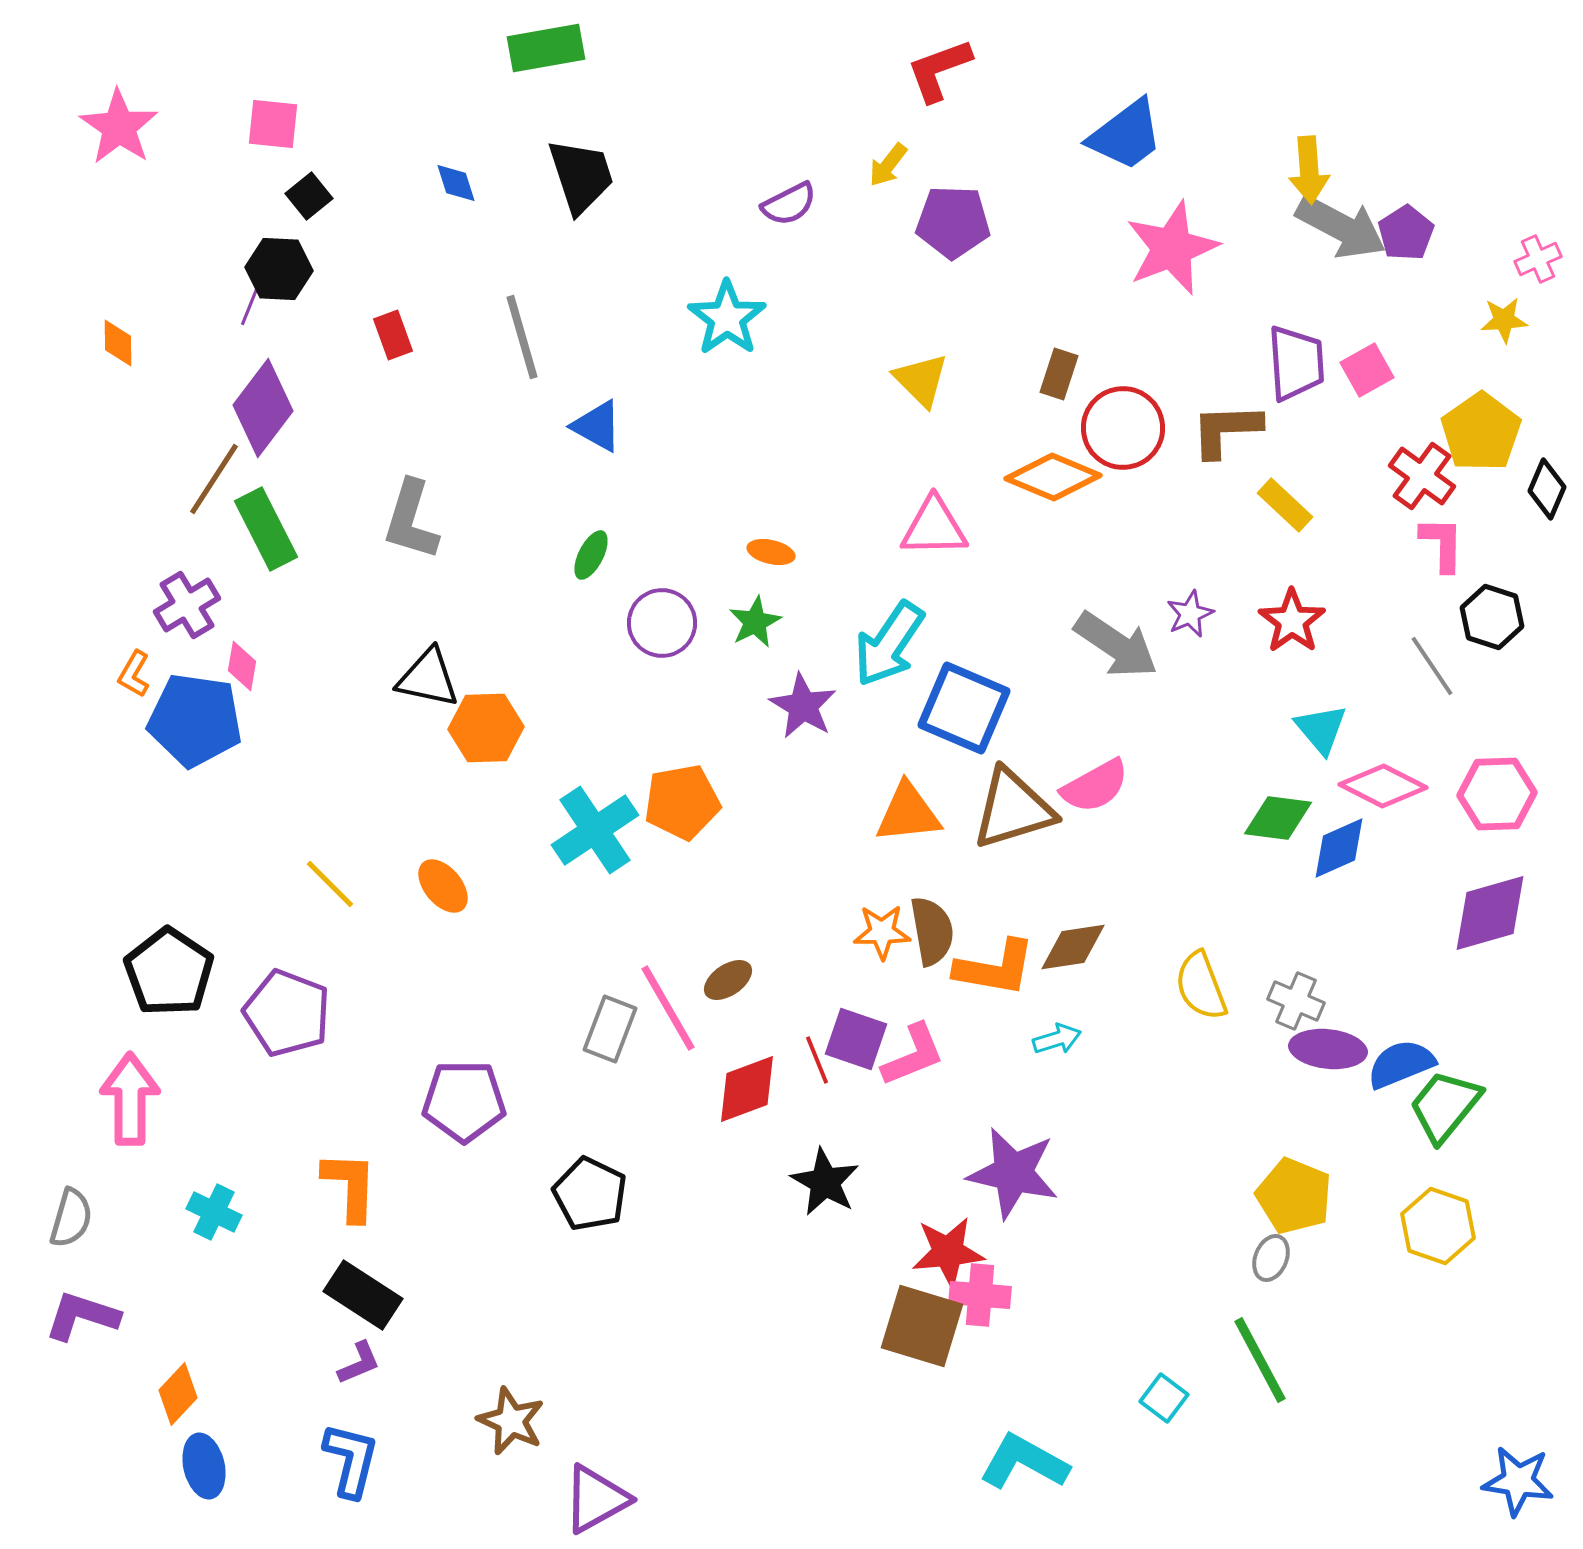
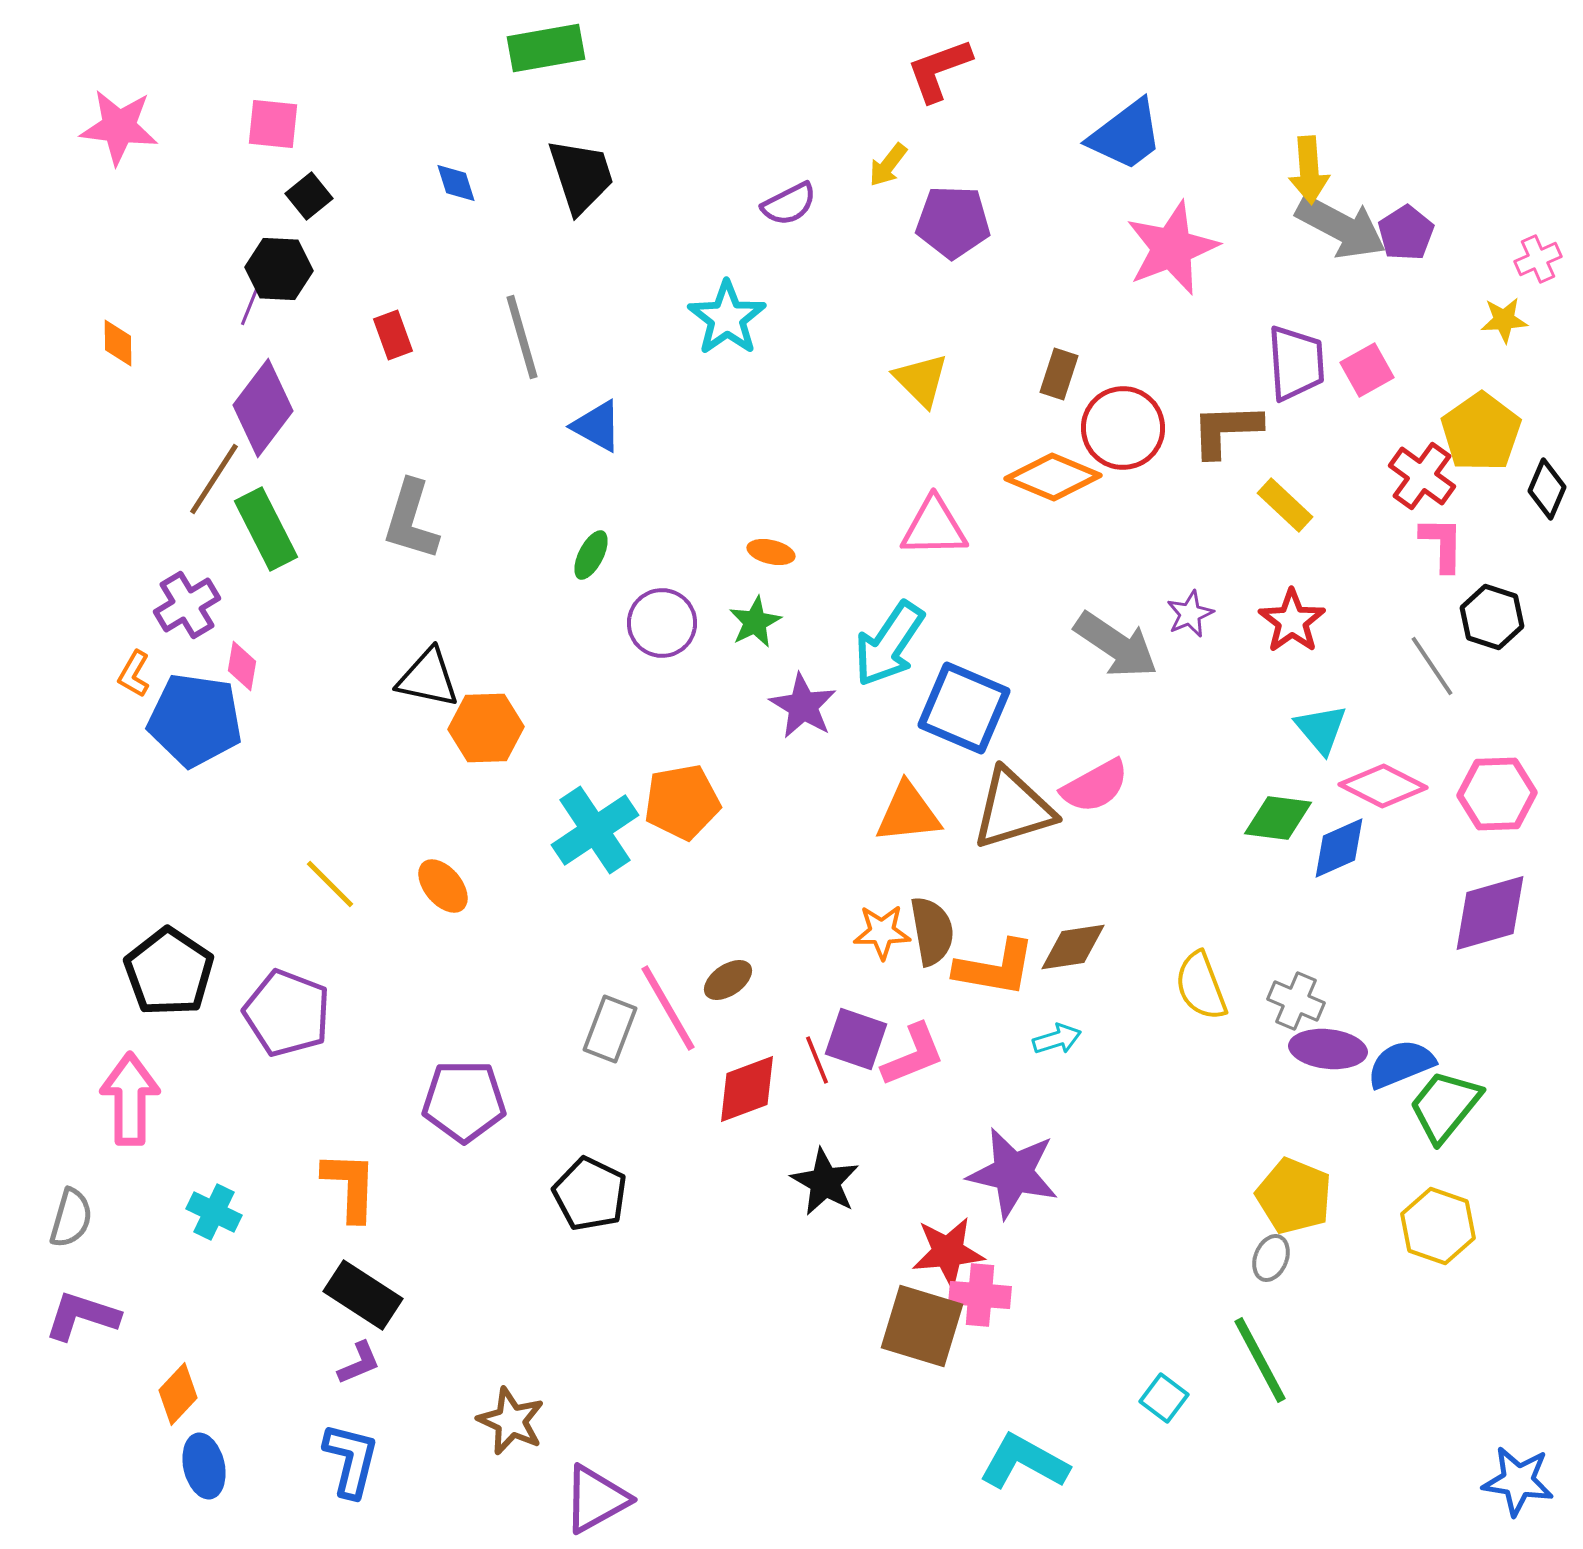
pink star at (119, 127): rotated 28 degrees counterclockwise
